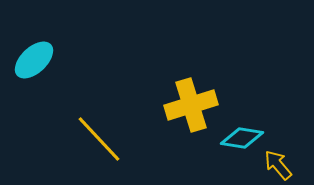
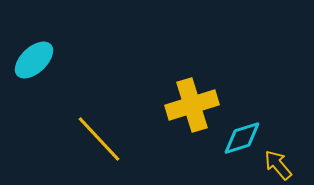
yellow cross: moved 1 px right
cyan diamond: rotated 27 degrees counterclockwise
